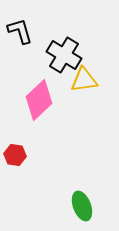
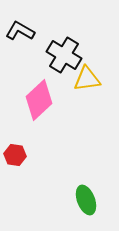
black L-shape: rotated 44 degrees counterclockwise
yellow triangle: moved 3 px right, 1 px up
green ellipse: moved 4 px right, 6 px up
